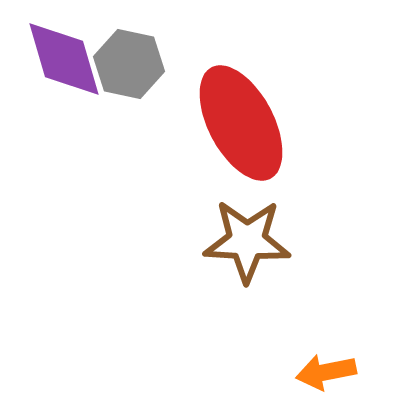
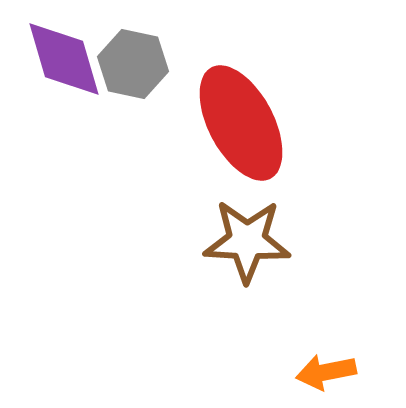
gray hexagon: moved 4 px right
